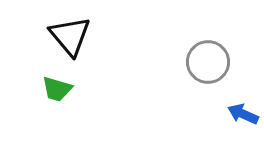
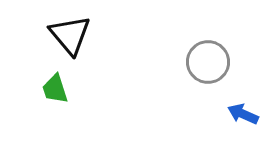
black triangle: moved 1 px up
green trapezoid: moved 2 px left; rotated 56 degrees clockwise
